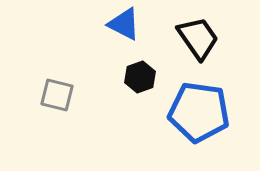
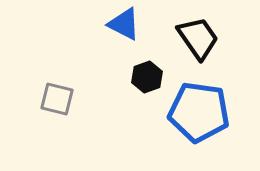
black hexagon: moved 7 px right
gray square: moved 4 px down
